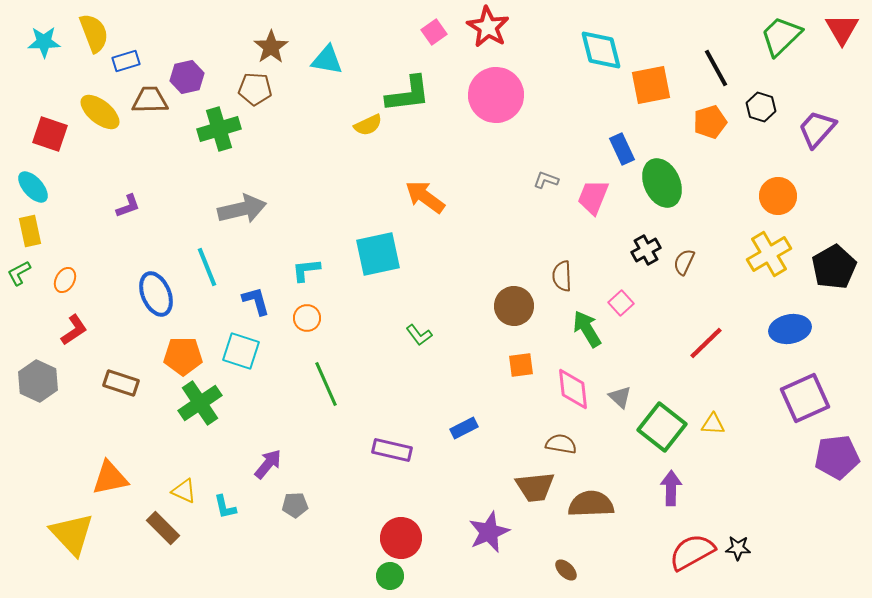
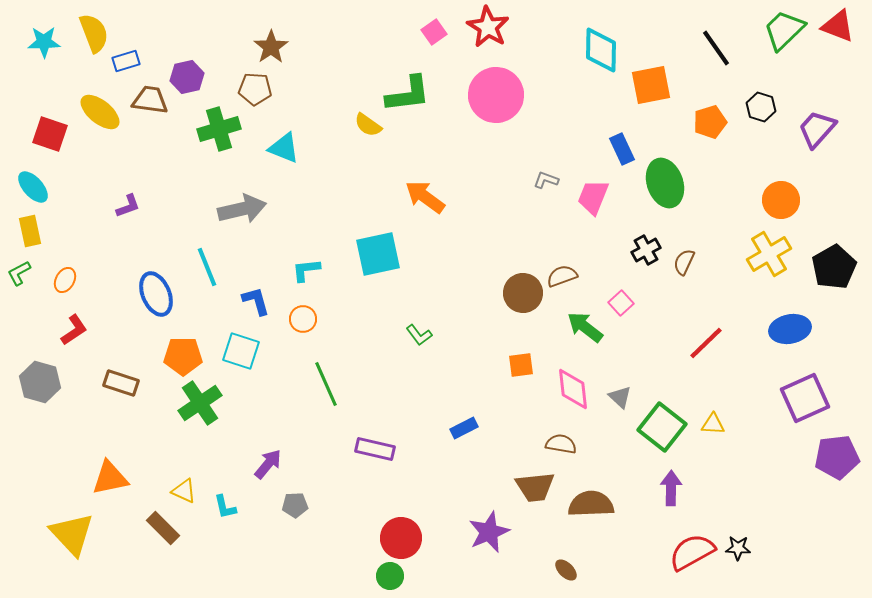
red triangle at (842, 29): moved 4 px left, 3 px up; rotated 39 degrees counterclockwise
green trapezoid at (781, 36): moved 3 px right, 6 px up
cyan diamond at (601, 50): rotated 15 degrees clockwise
cyan triangle at (327, 60): moved 43 px left, 88 px down; rotated 12 degrees clockwise
black line at (716, 68): moved 20 px up; rotated 6 degrees counterclockwise
brown trapezoid at (150, 100): rotated 9 degrees clockwise
yellow semicircle at (368, 125): rotated 60 degrees clockwise
green ellipse at (662, 183): moved 3 px right; rotated 6 degrees clockwise
orange circle at (778, 196): moved 3 px right, 4 px down
brown semicircle at (562, 276): rotated 72 degrees clockwise
brown circle at (514, 306): moved 9 px right, 13 px up
orange circle at (307, 318): moved 4 px left, 1 px down
green arrow at (587, 329): moved 2 px left, 2 px up; rotated 21 degrees counterclockwise
gray hexagon at (38, 381): moved 2 px right, 1 px down; rotated 9 degrees counterclockwise
purple rectangle at (392, 450): moved 17 px left, 1 px up
